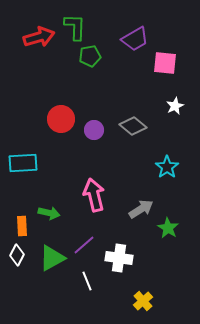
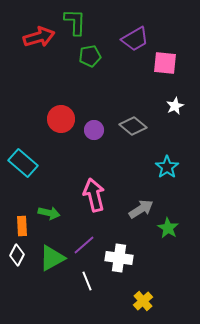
green L-shape: moved 5 px up
cyan rectangle: rotated 44 degrees clockwise
